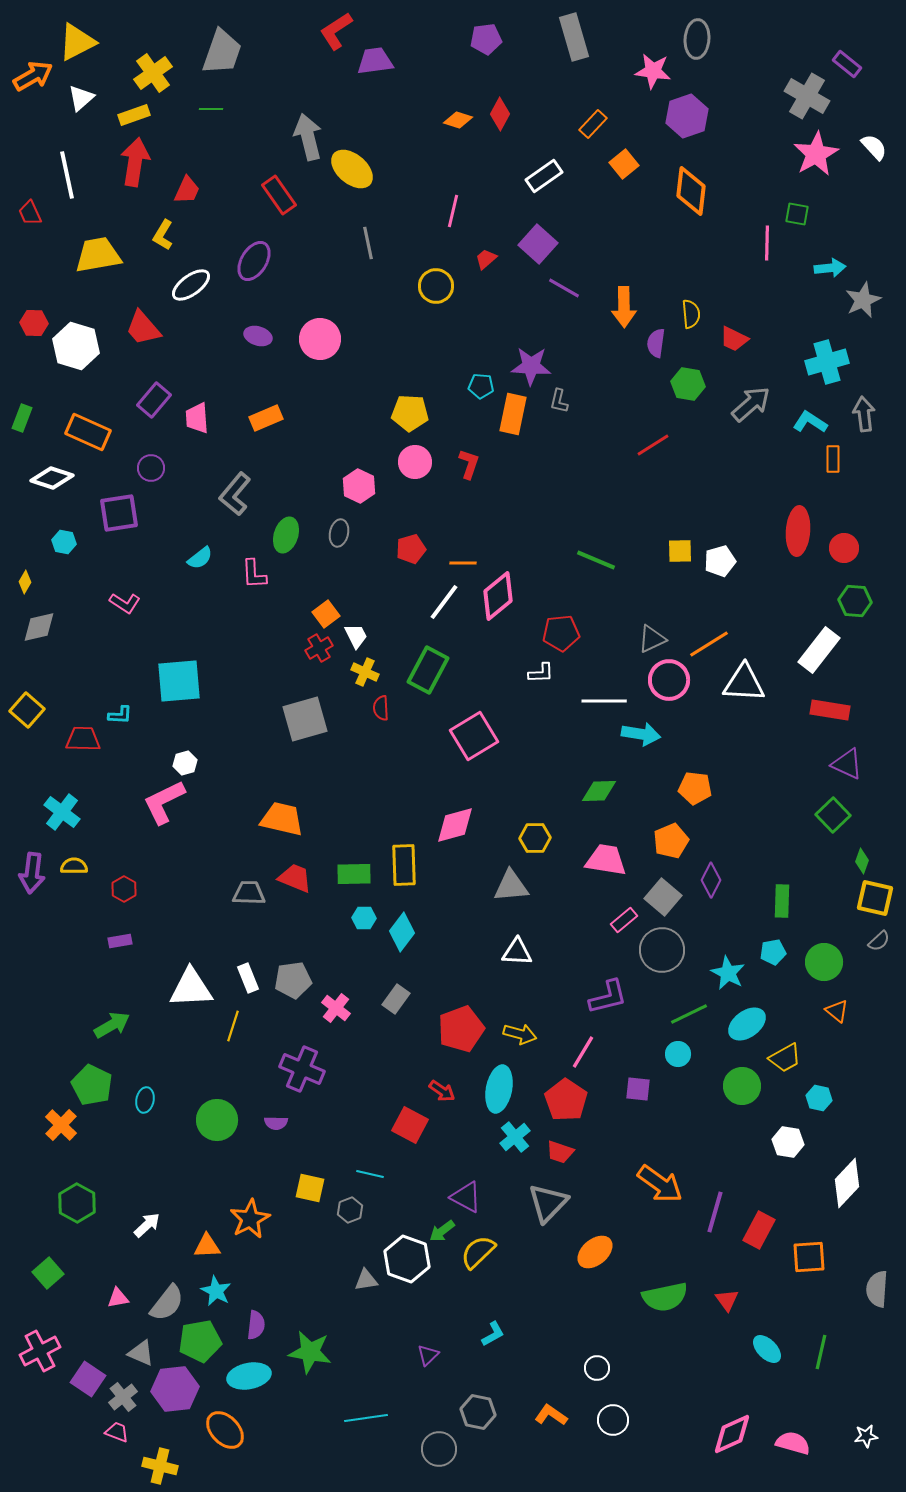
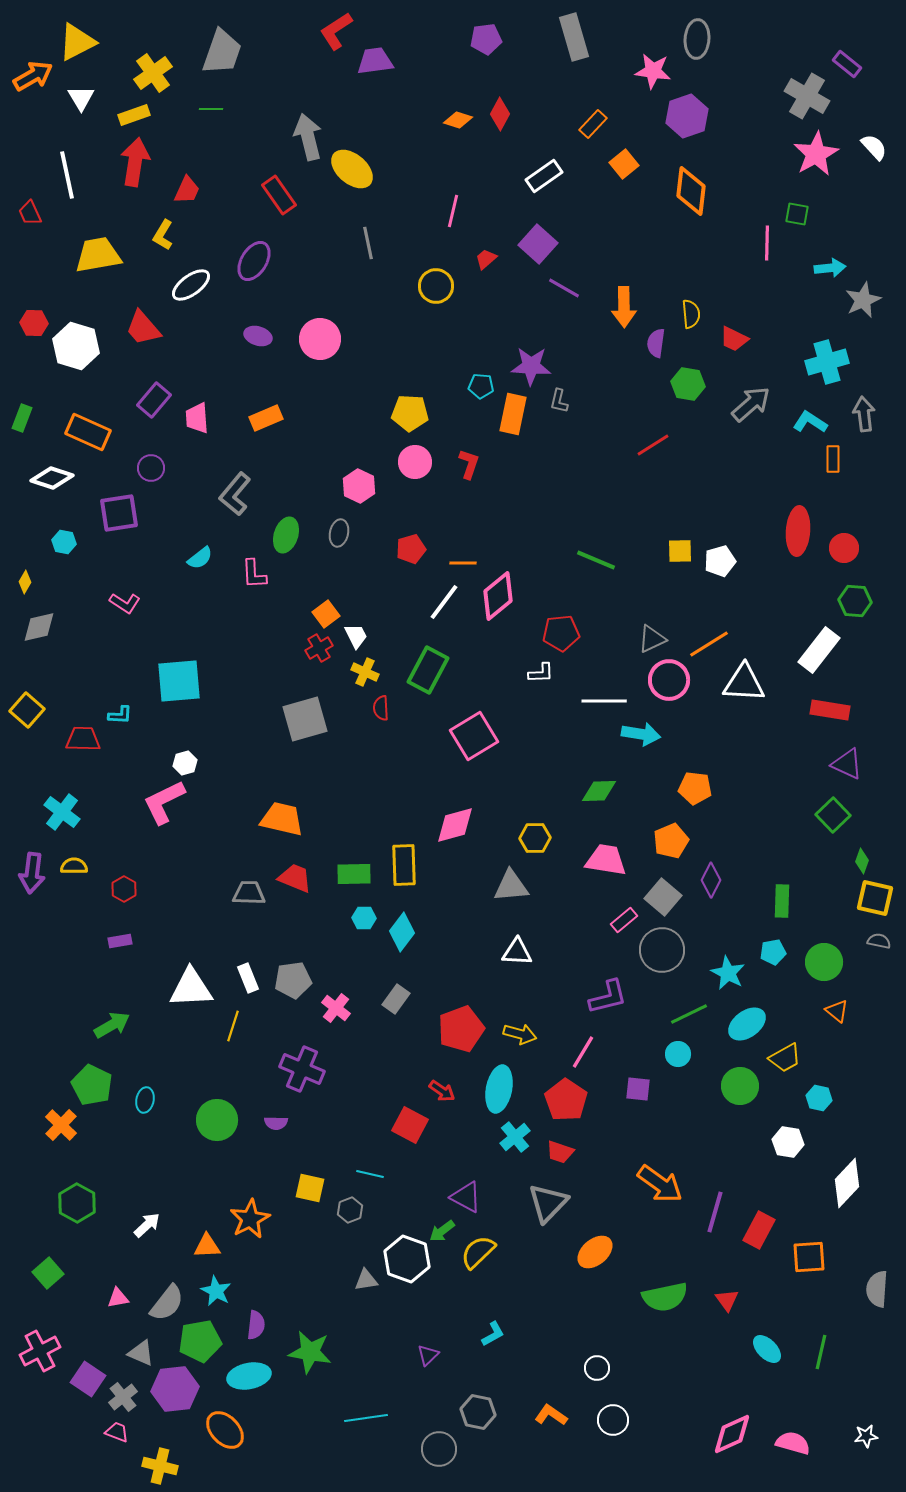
white triangle at (81, 98): rotated 20 degrees counterclockwise
gray semicircle at (879, 941): rotated 125 degrees counterclockwise
green circle at (742, 1086): moved 2 px left
